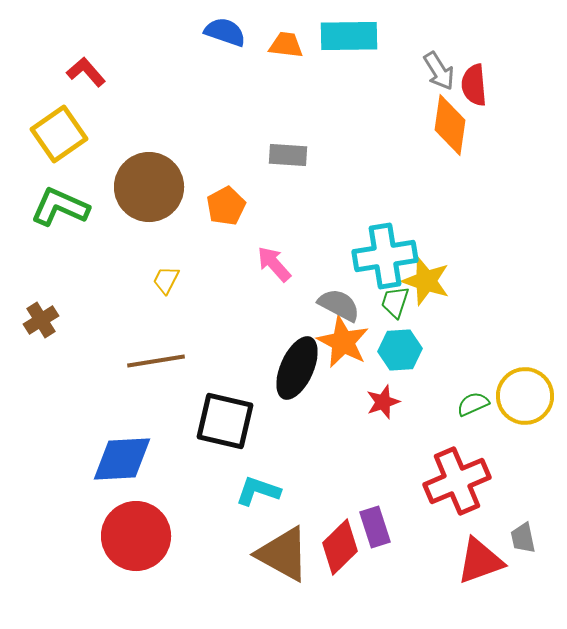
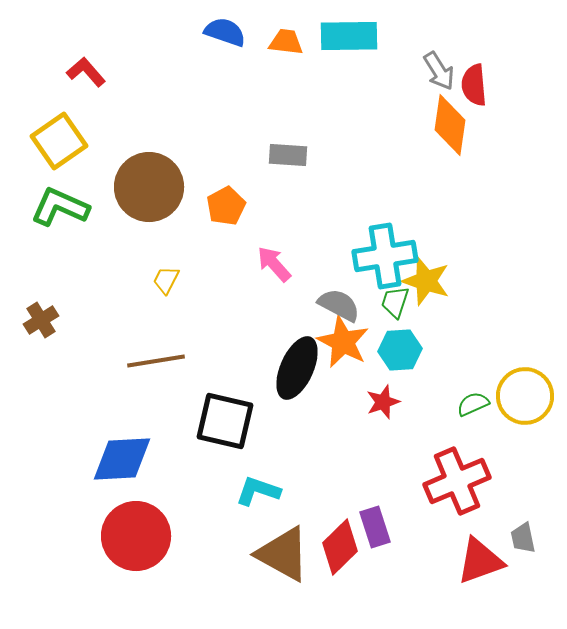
orange trapezoid: moved 3 px up
yellow square: moved 7 px down
